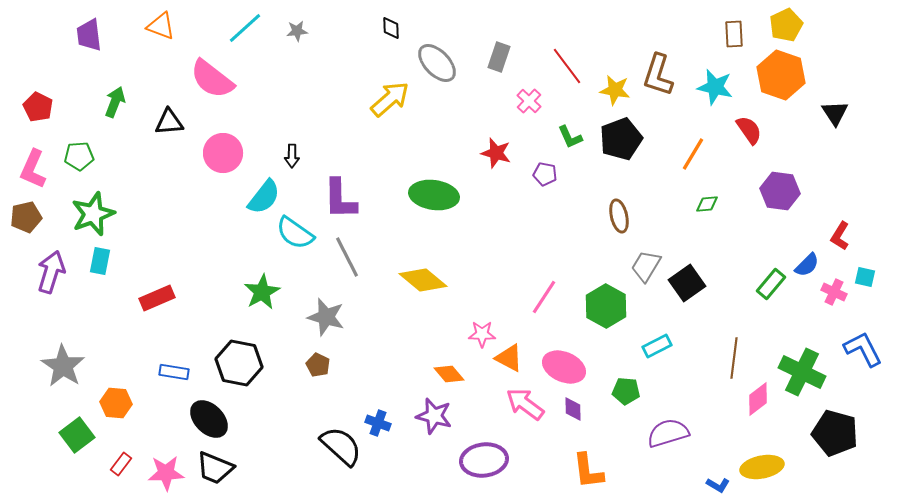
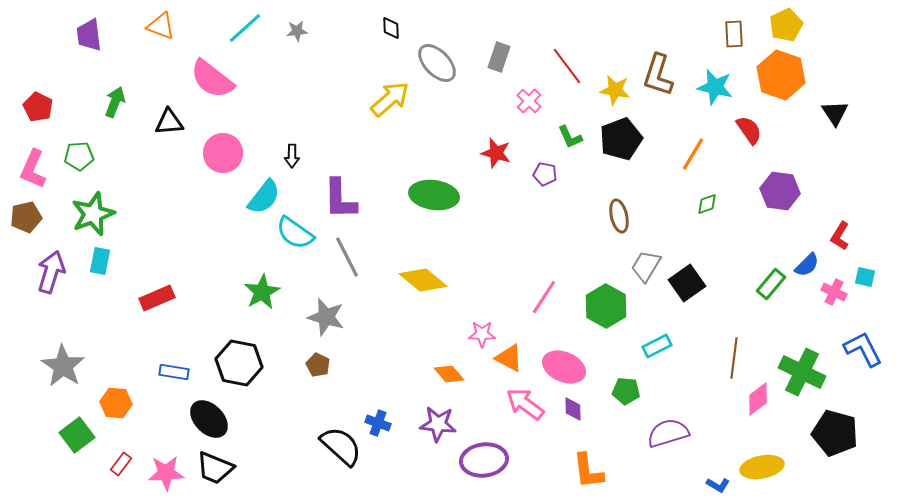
green diamond at (707, 204): rotated 15 degrees counterclockwise
purple star at (434, 416): moved 4 px right, 8 px down; rotated 9 degrees counterclockwise
